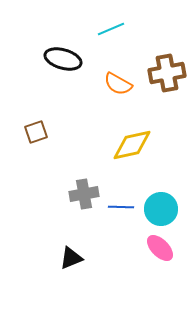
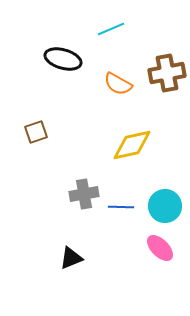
cyan circle: moved 4 px right, 3 px up
